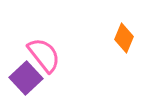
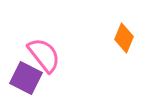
purple square: rotated 20 degrees counterclockwise
